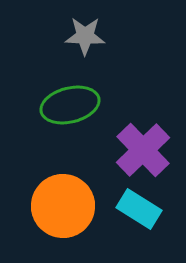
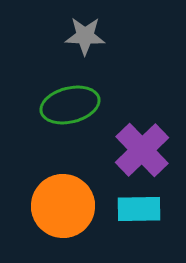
purple cross: moved 1 px left
cyan rectangle: rotated 33 degrees counterclockwise
